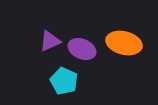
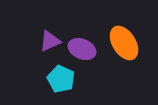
orange ellipse: rotated 44 degrees clockwise
cyan pentagon: moved 3 px left, 2 px up
